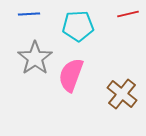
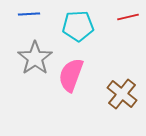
red line: moved 3 px down
